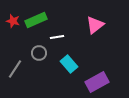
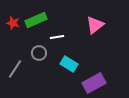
red star: moved 2 px down
cyan rectangle: rotated 18 degrees counterclockwise
purple rectangle: moved 3 px left, 1 px down
